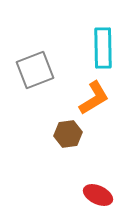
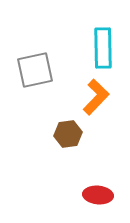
gray square: rotated 9 degrees clockwise
orange L-shape: moved 2 px right, 1 px up; rotated 15 degrees counterclockwise
red ellipse: rotated 20 degrees counterclockwise
